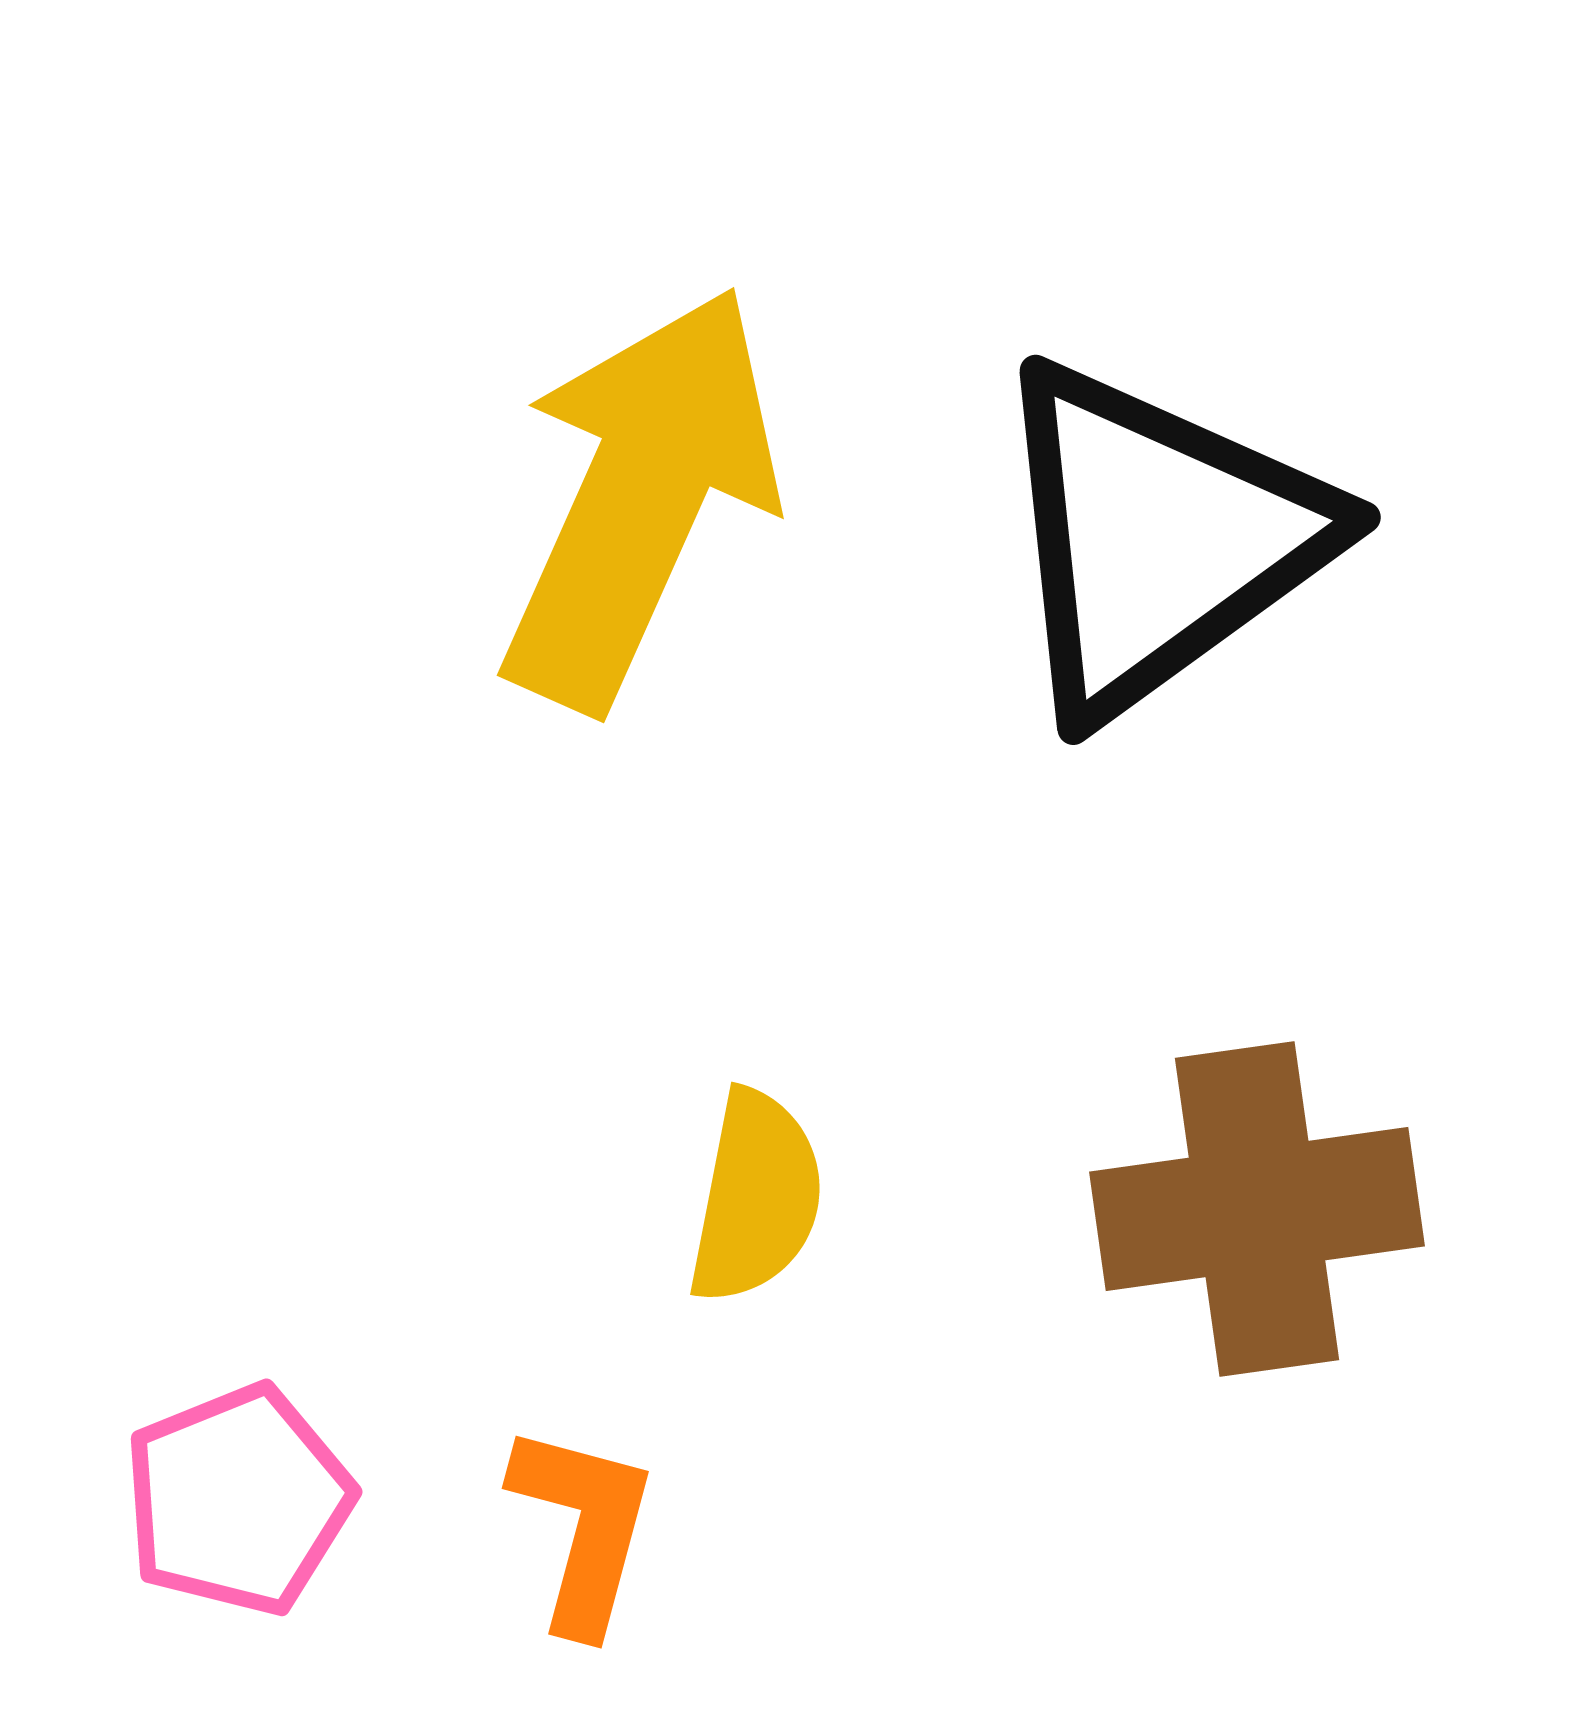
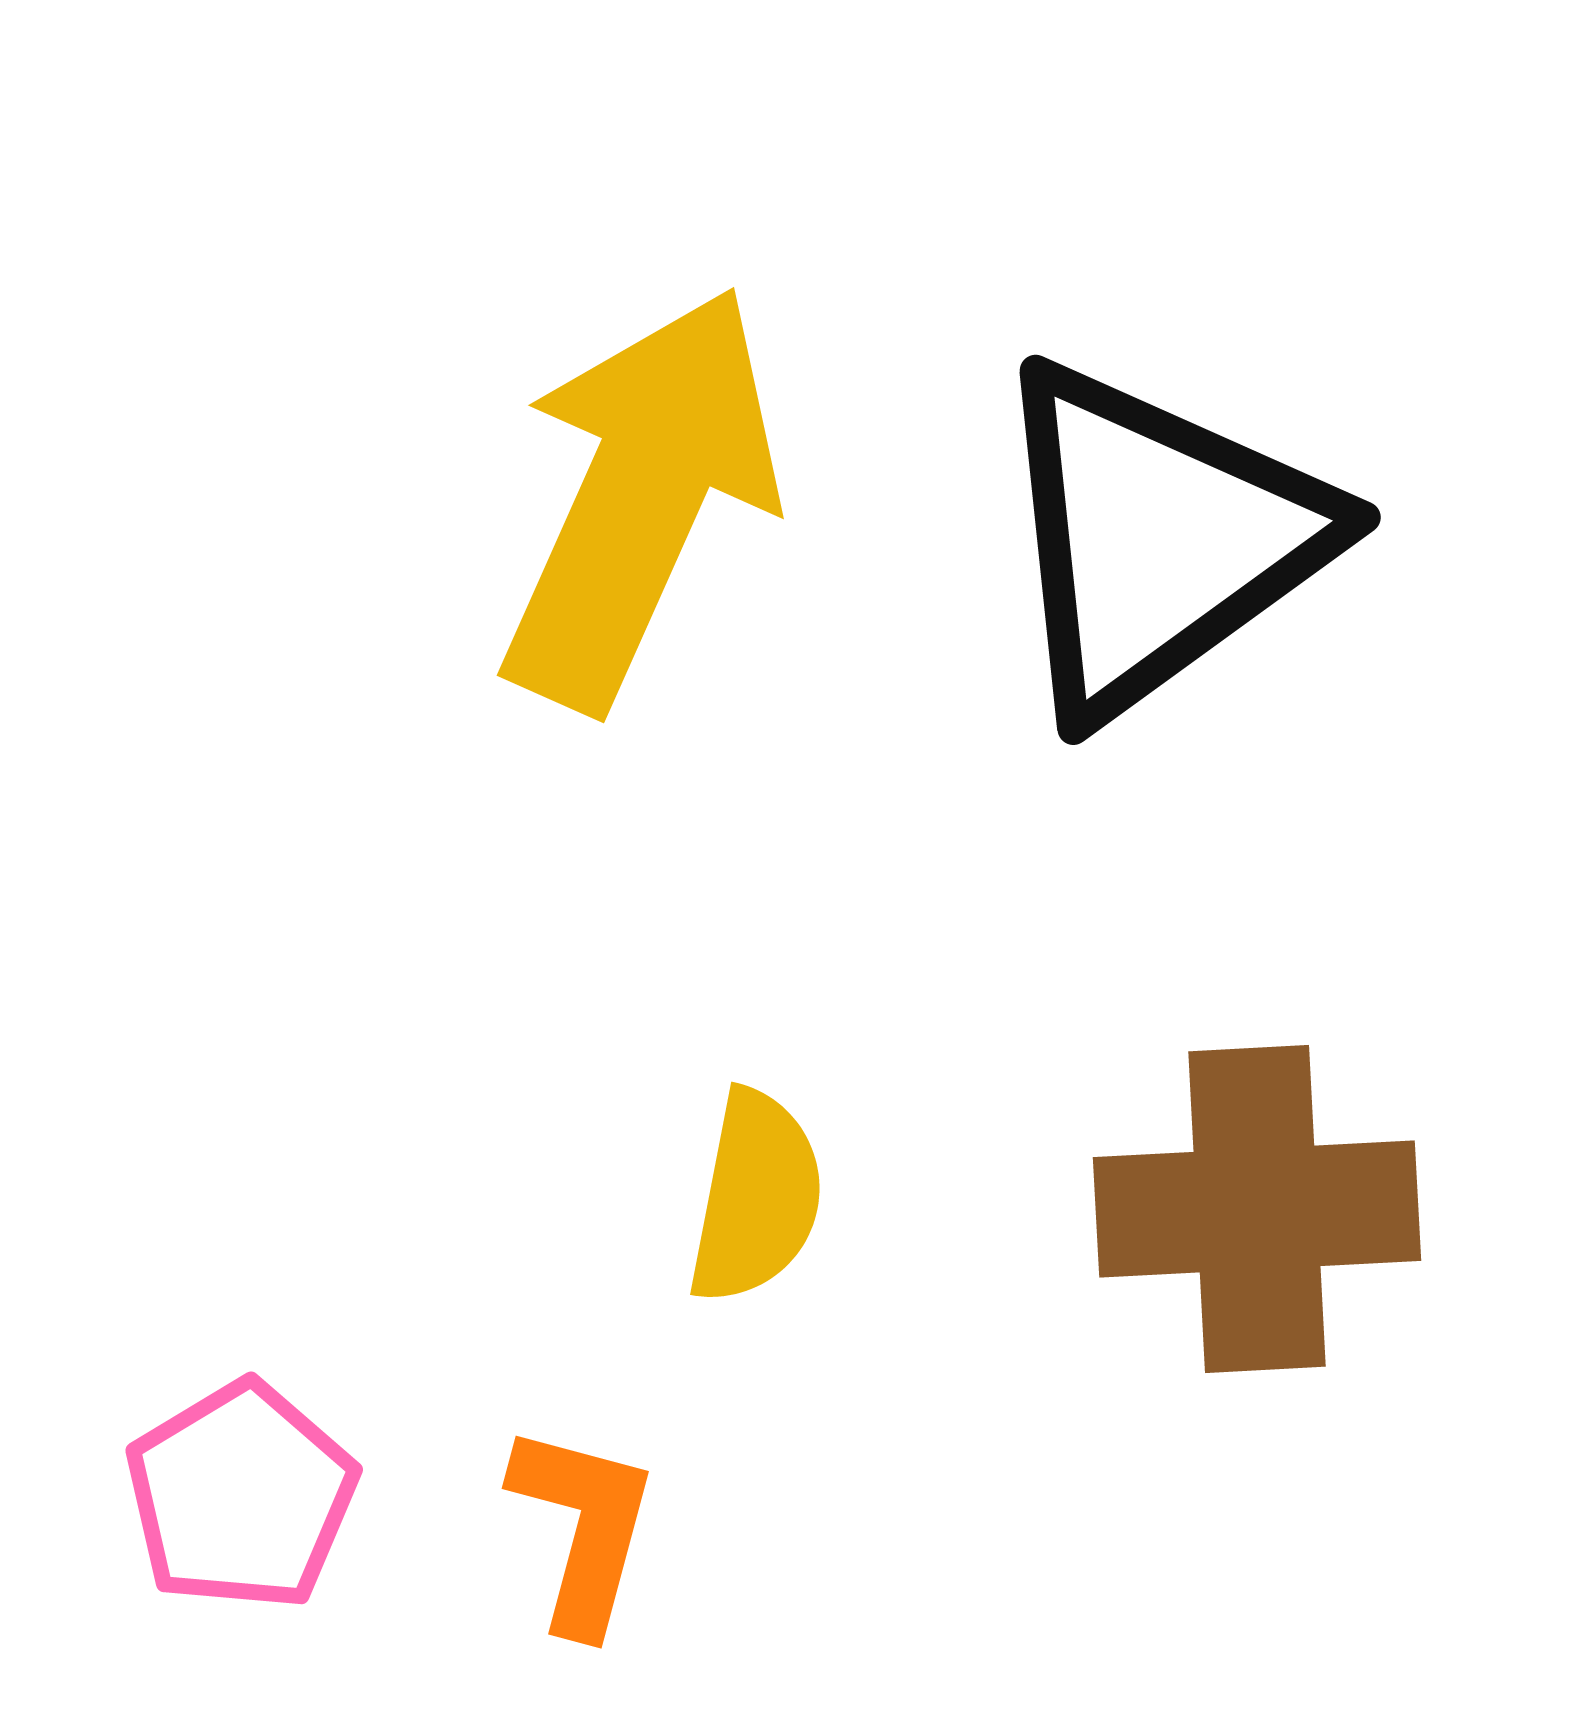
brown cross: rotated 5 degrees clockwise
pink pentagon: moved 3 px right, 4 px up; rotated 9 degrees counterclockwise
